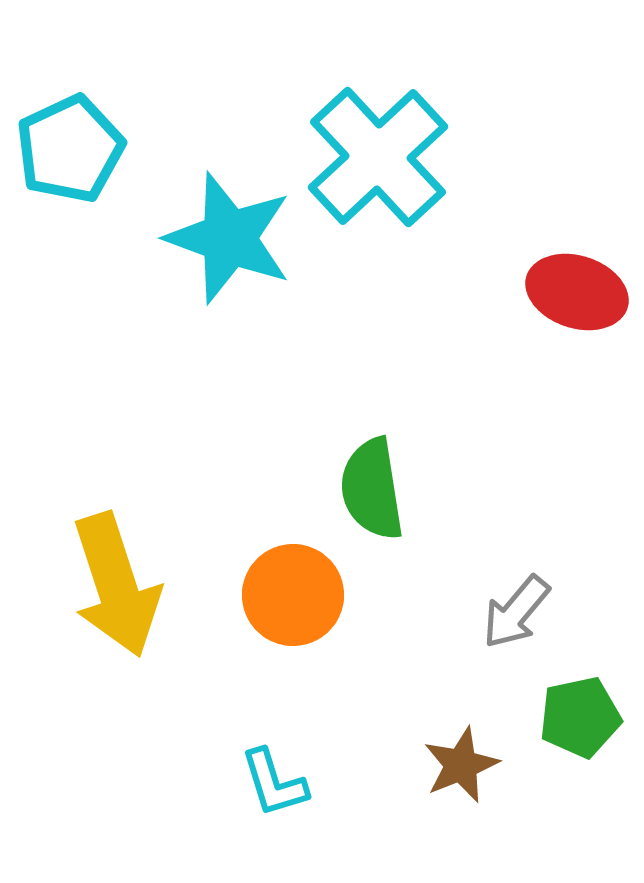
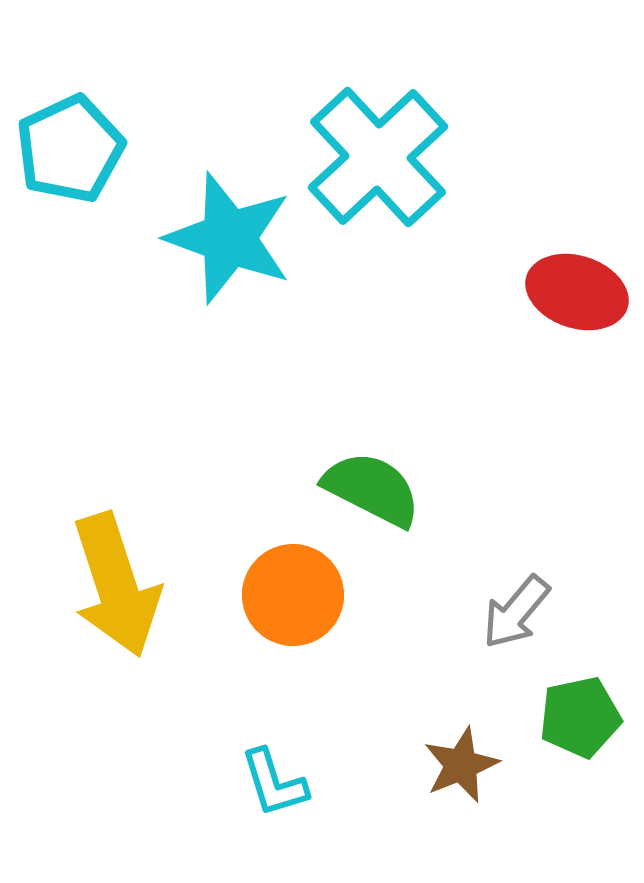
green semicircle: rotated 126 degrees clockwise
